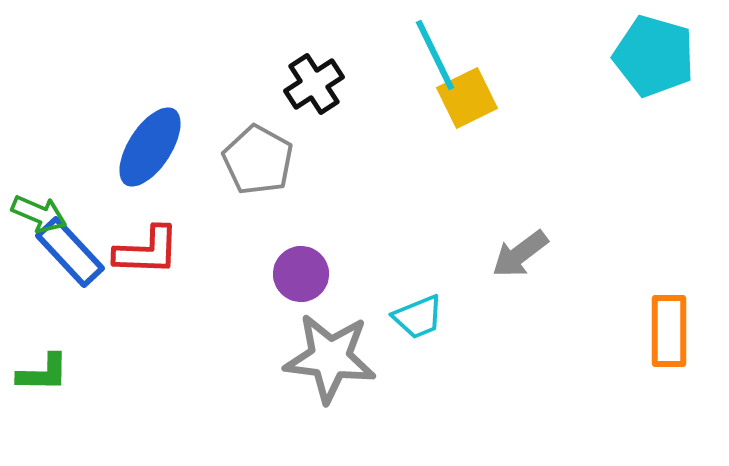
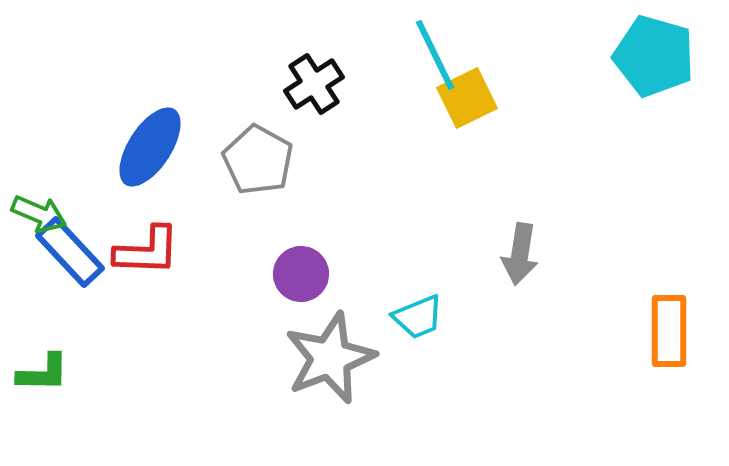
gray arrow: rotated 44 degrees counterclockwise
gray star: rotated 28 degrees counterclockwise
